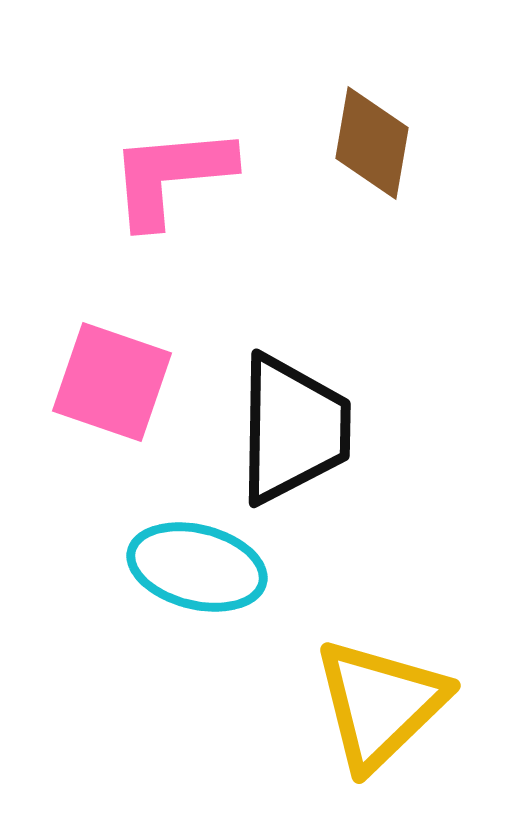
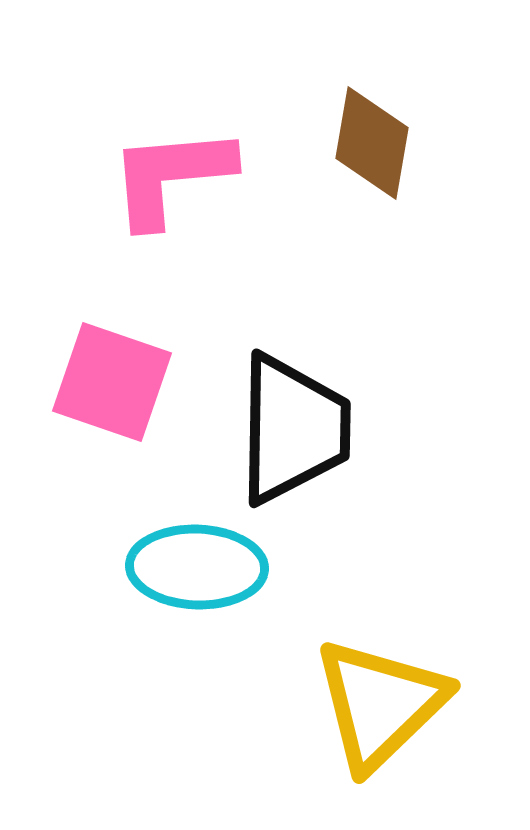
cyan ellipse: rotated 12 degrees counterclockwise
